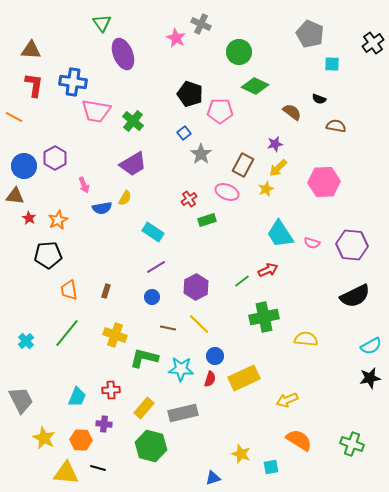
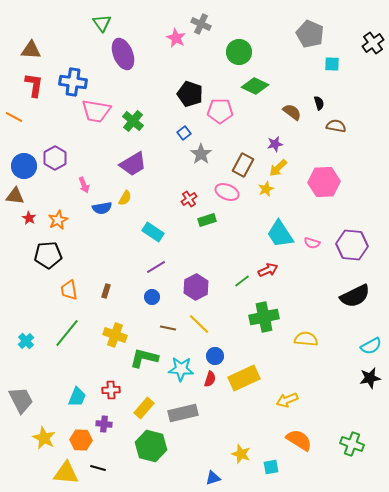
black semicircle at (319, 99): moved 4 px down; rotated 128 degrees counterclockwise
